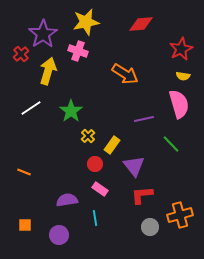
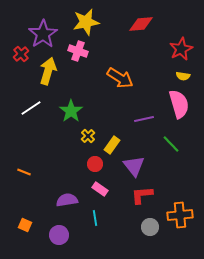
orange arrow: moved 5 px left, 4 px down
orange cross: rotated 10 degrees clockwise
orange square: rotated 24 degrees clockwise
